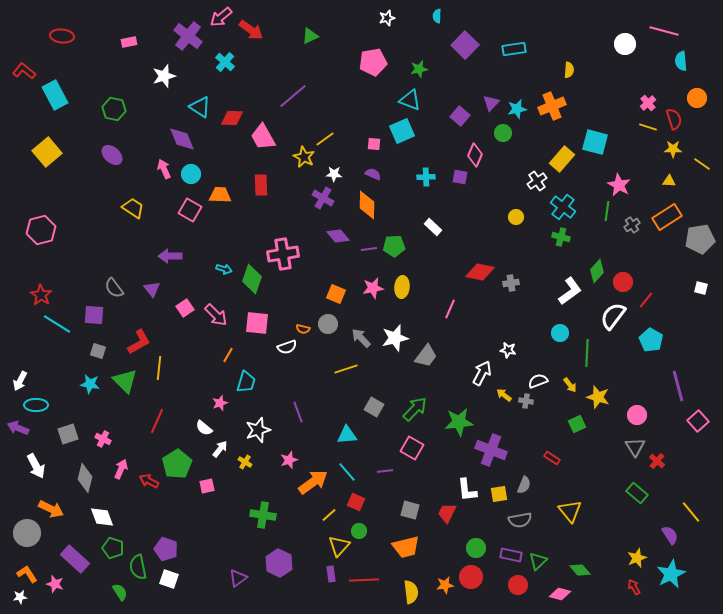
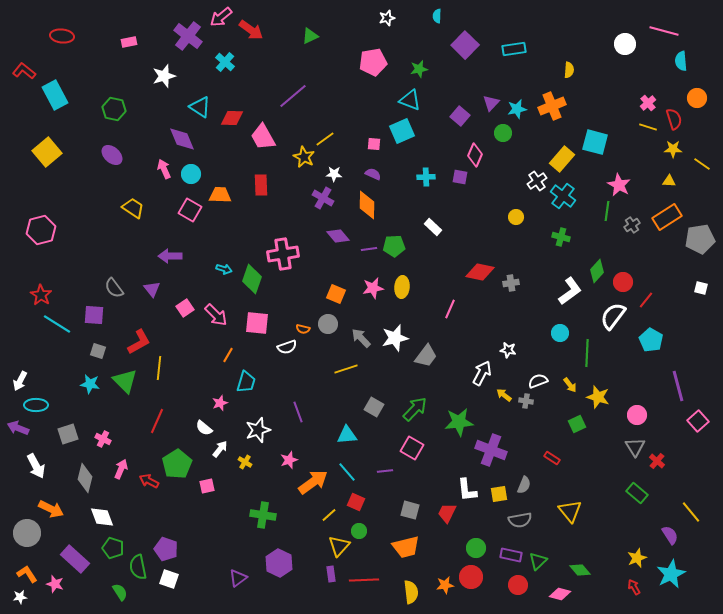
cyan cross at (563, 207): moved 11 px up
